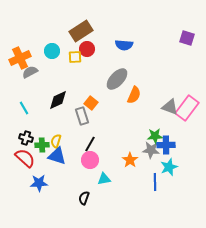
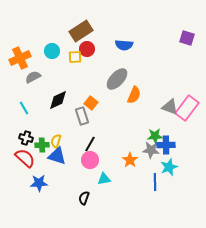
gray semicircle: moved 3 px right, 5 px down
